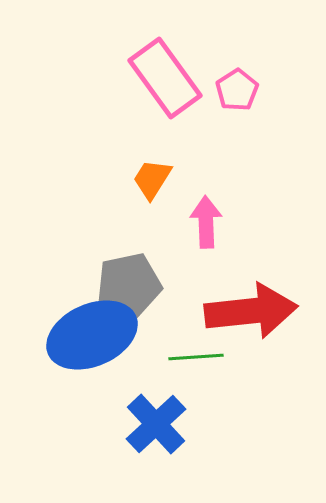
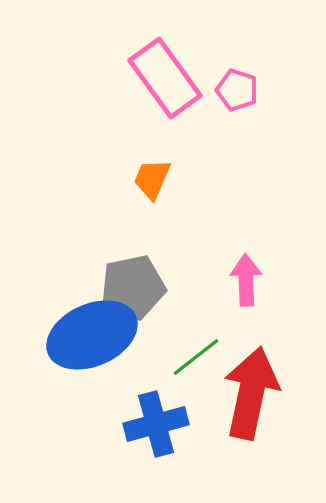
pink pentagon: rotated 21 degrees counterclockwise
orange trapezoid: rotated 9 degrees counterclockwise
pink arrow: moved 40 px right, 58 px down
gray pentagon: moved 4 px right, 2 px down
red arrow: moved 82 px down; rotated 72 degrees counterclockwise
green line: rotated 34 degrees counterclockwise
blue cross: rotated 28 degrees clockwise
